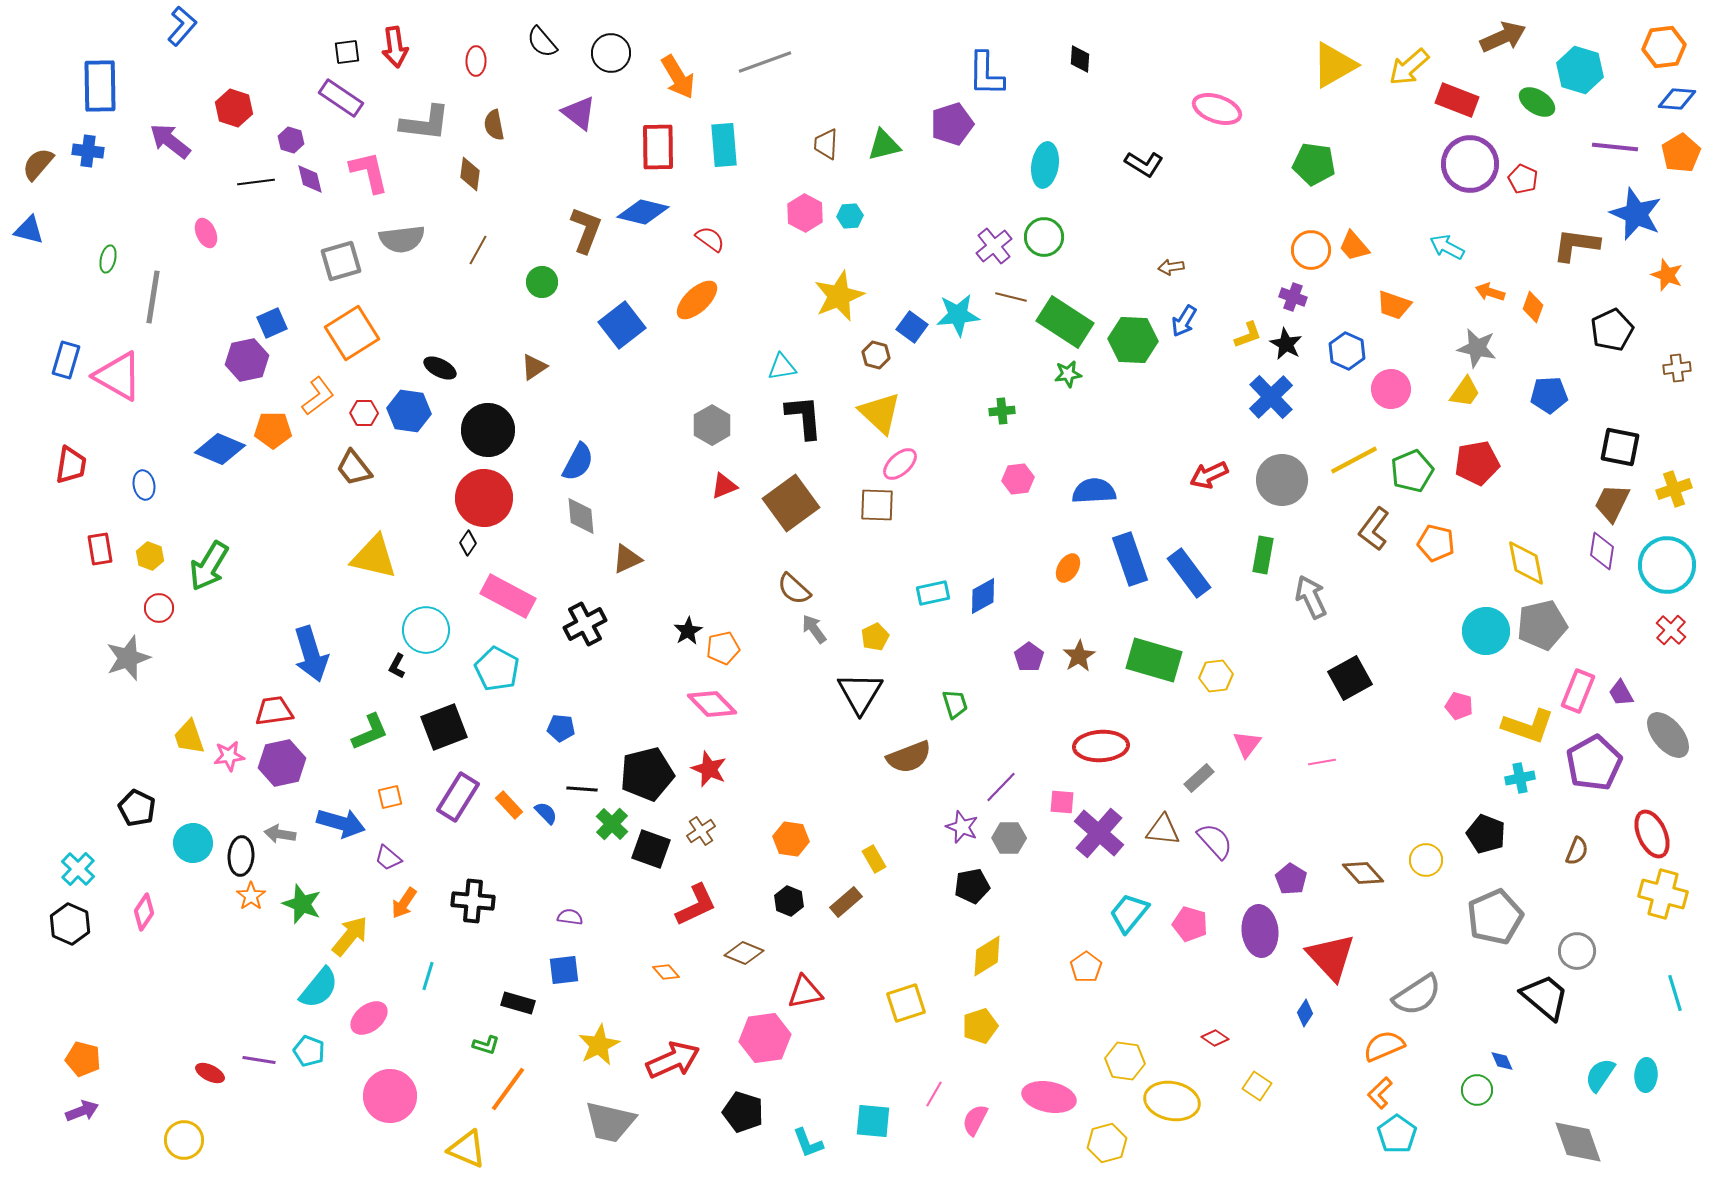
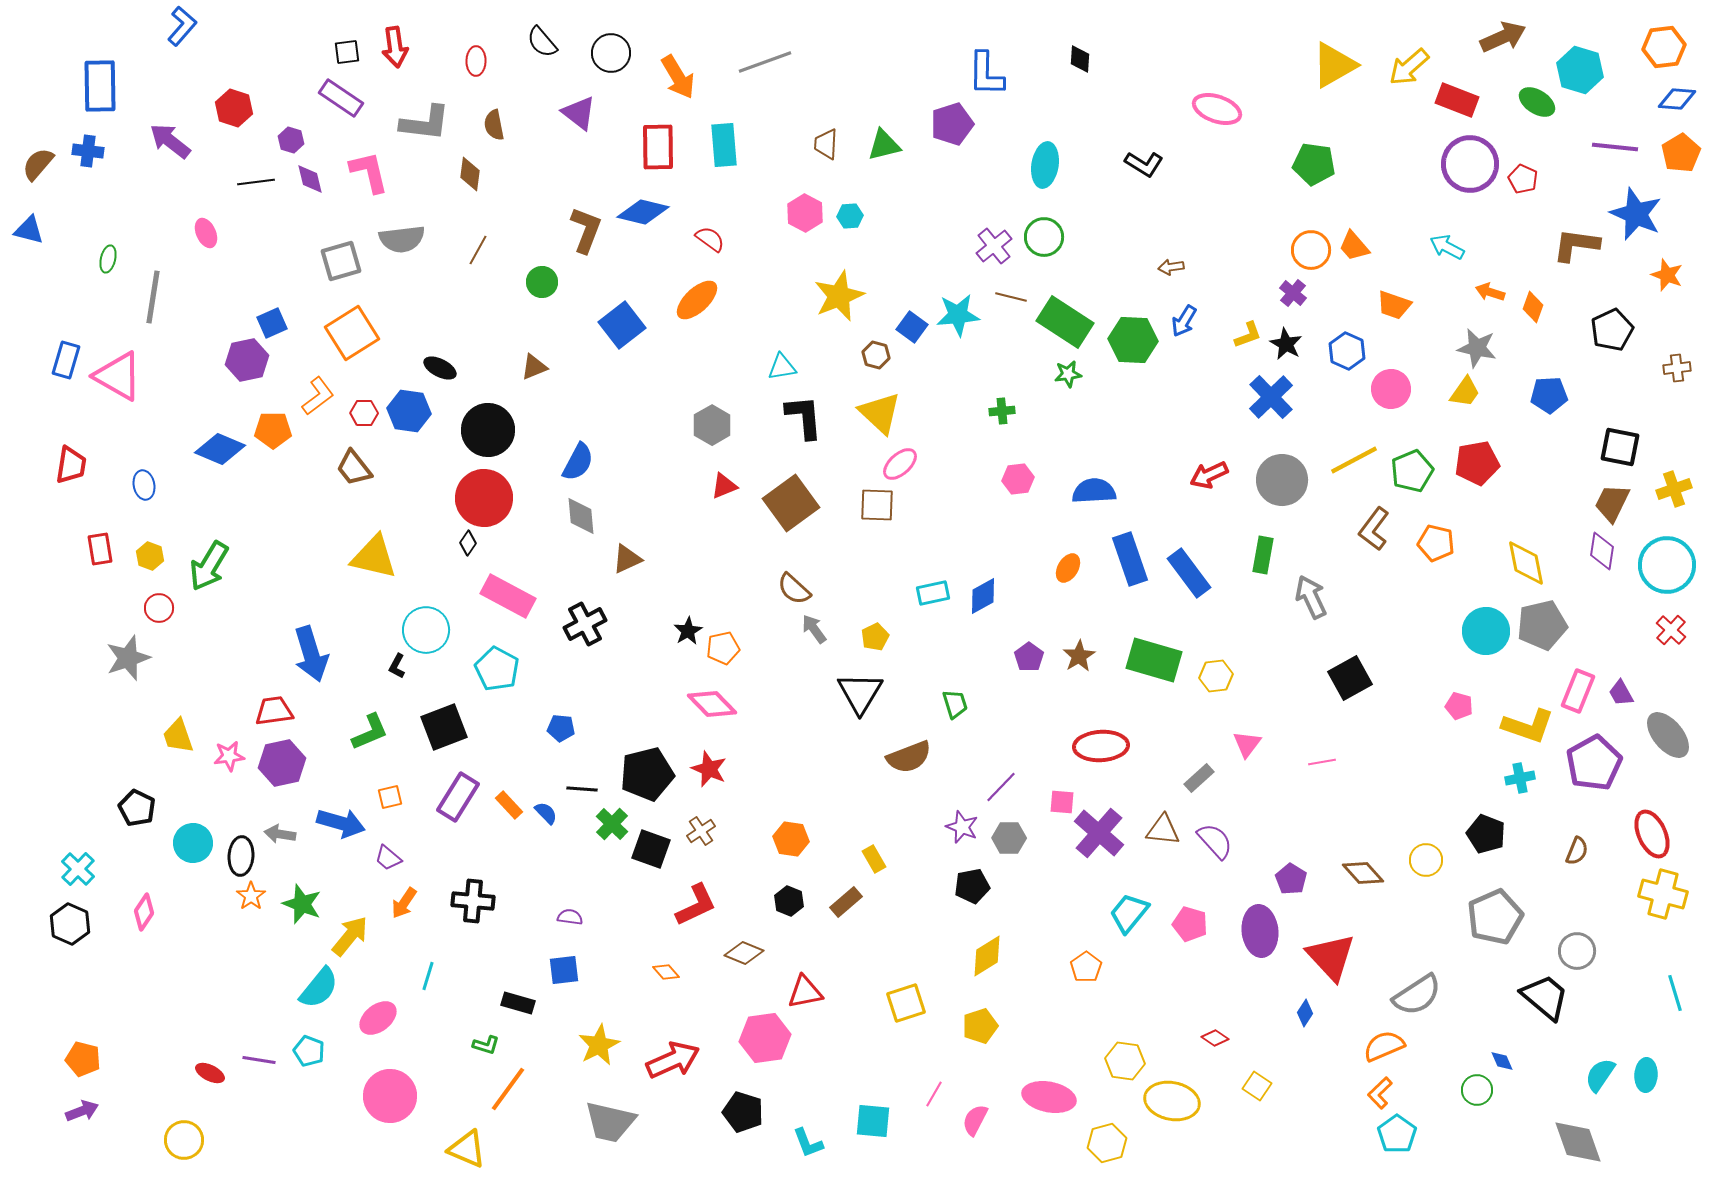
purple cross at (1293, 297): moved 4 px up; rotated 20 degrees clockwise
brown triangle at (534, 367): rotated 12 degrees clockwise
yellow trapezoid at (189, 737): moved 11 px left, 1 px up
pink ellipse at (369, 1018): moved 9 px right
